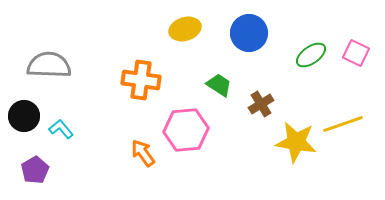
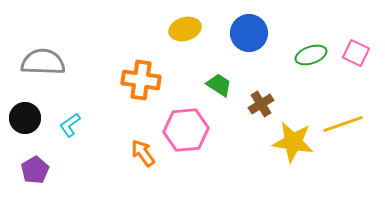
green ellipse: rotated 16 degrees clockwise
gray semicircle: moved 6 px left, 3 px up
black circle: moved 1 px right, 2 px down
cyan L-shape: moved 9 px right, 4 px up; rotated 85 degrees counterclockwise
yellow star: moved 3 px left
